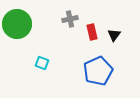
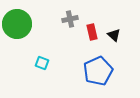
black triangle: rotated 24 degrees counterclockwise
